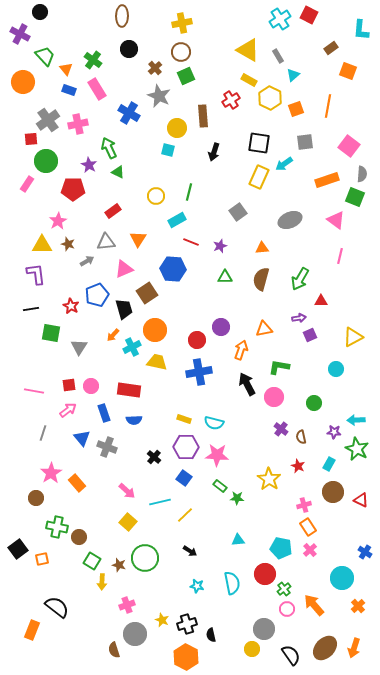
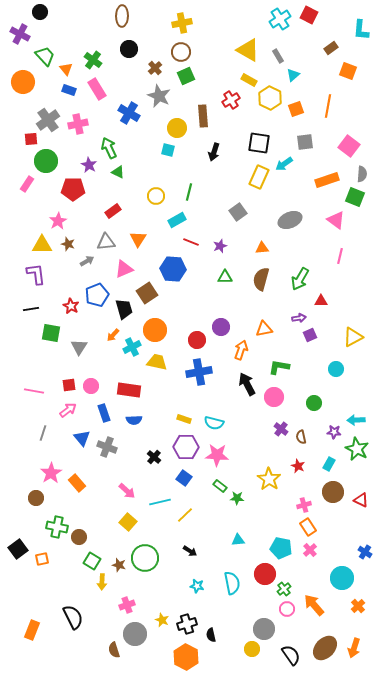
black semicircle at (57, 607): moved 16 px right, 10 px down; rotated 25 degrees clockwise
